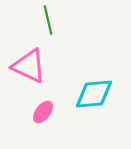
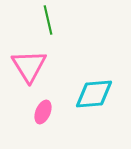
pink triangle: rotated 33 degrees clockwise
pink ellipse: rotated 15 degrees counterclockwise
